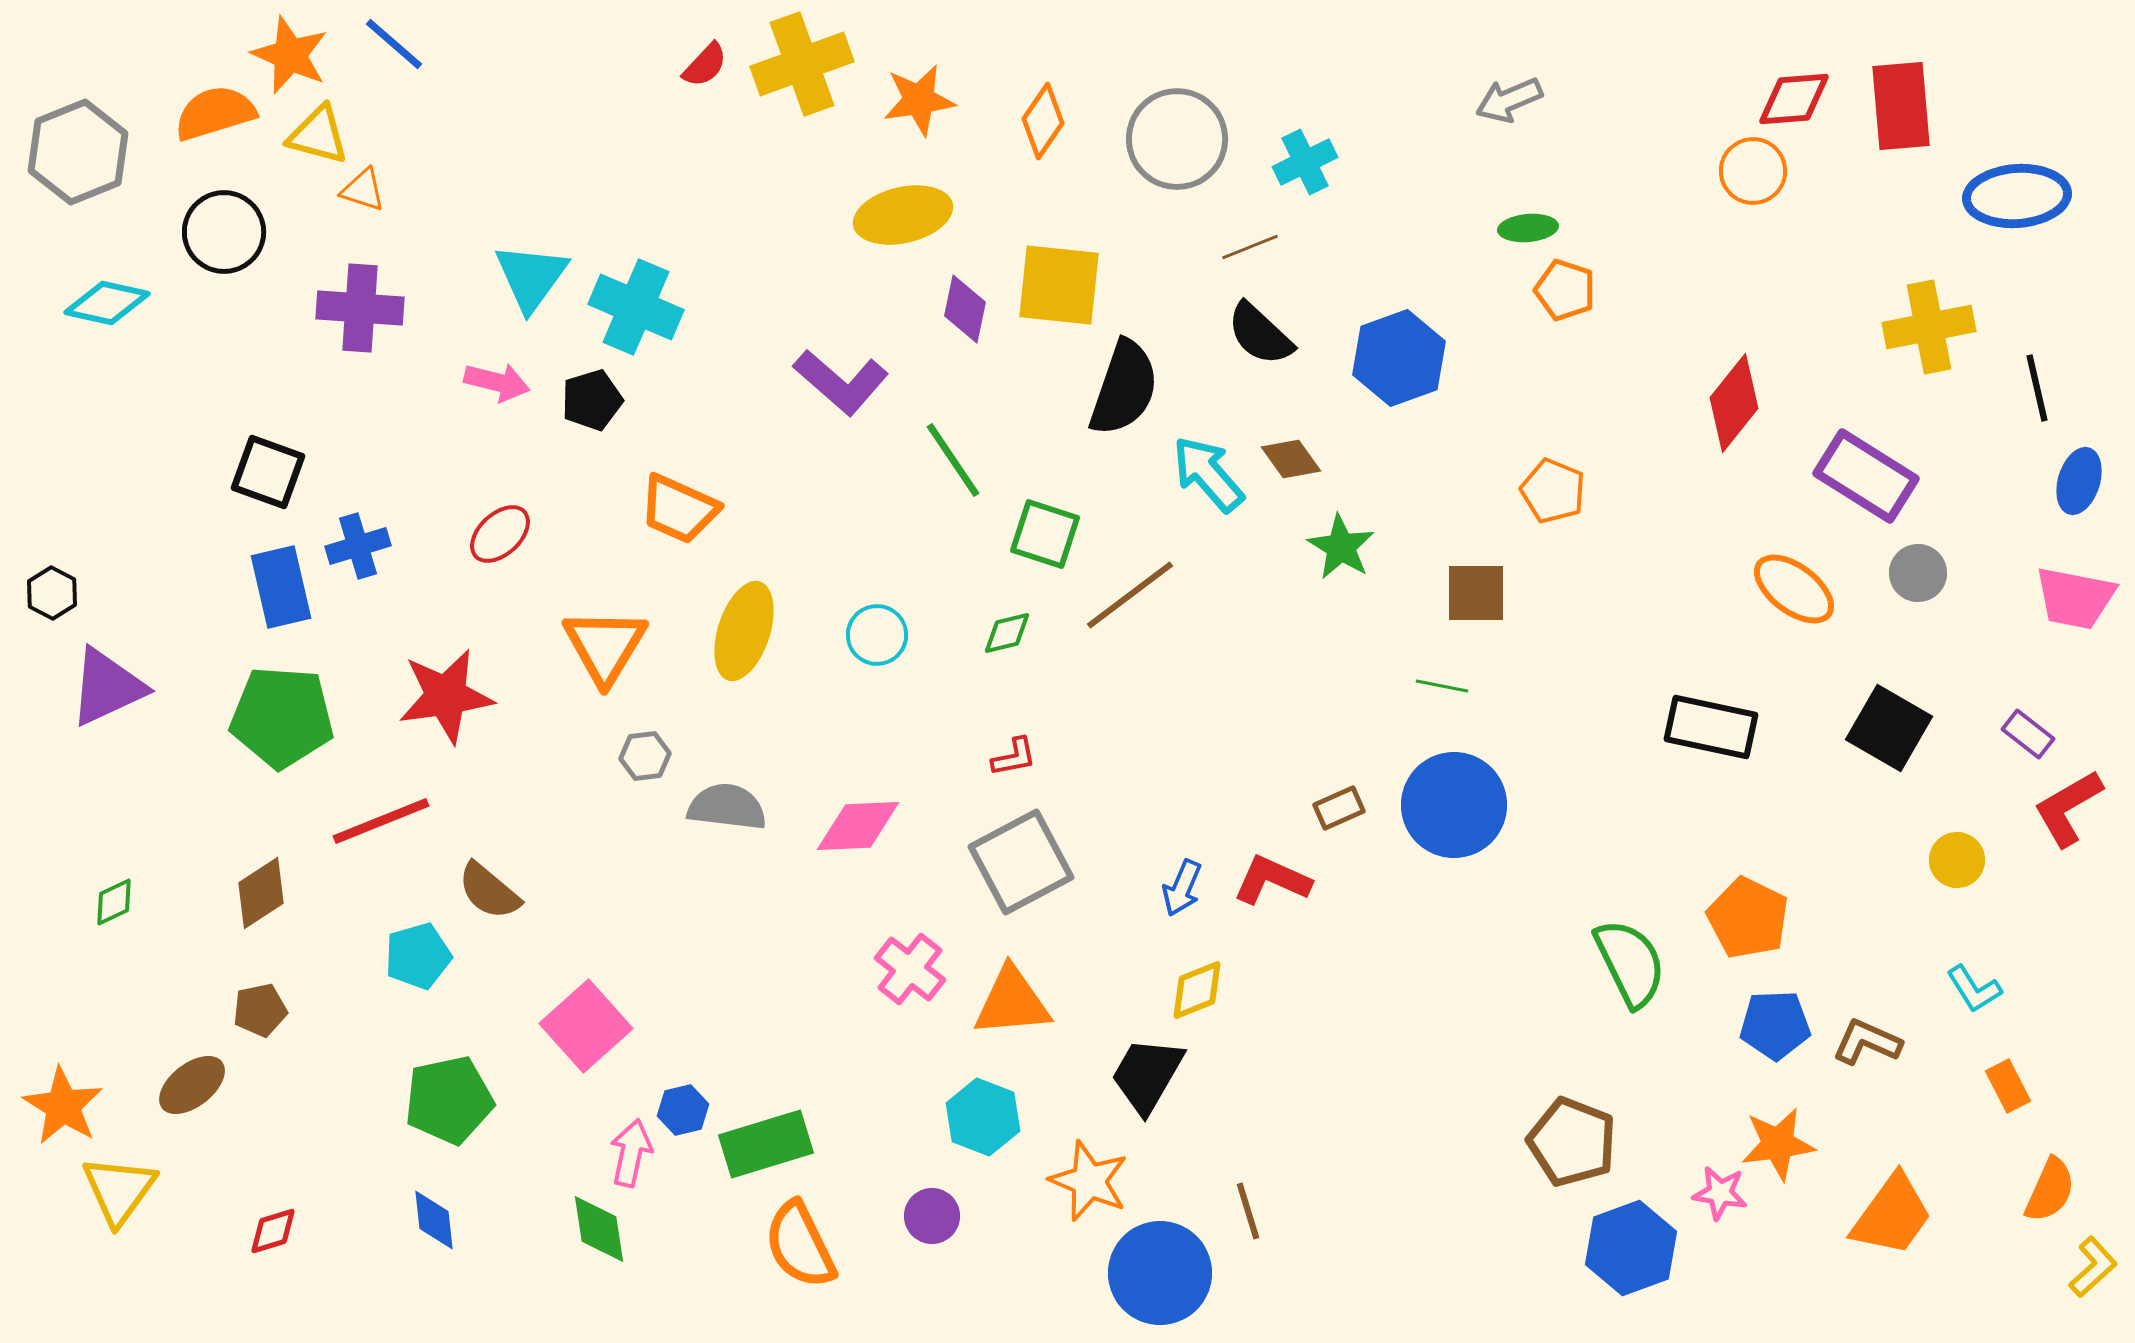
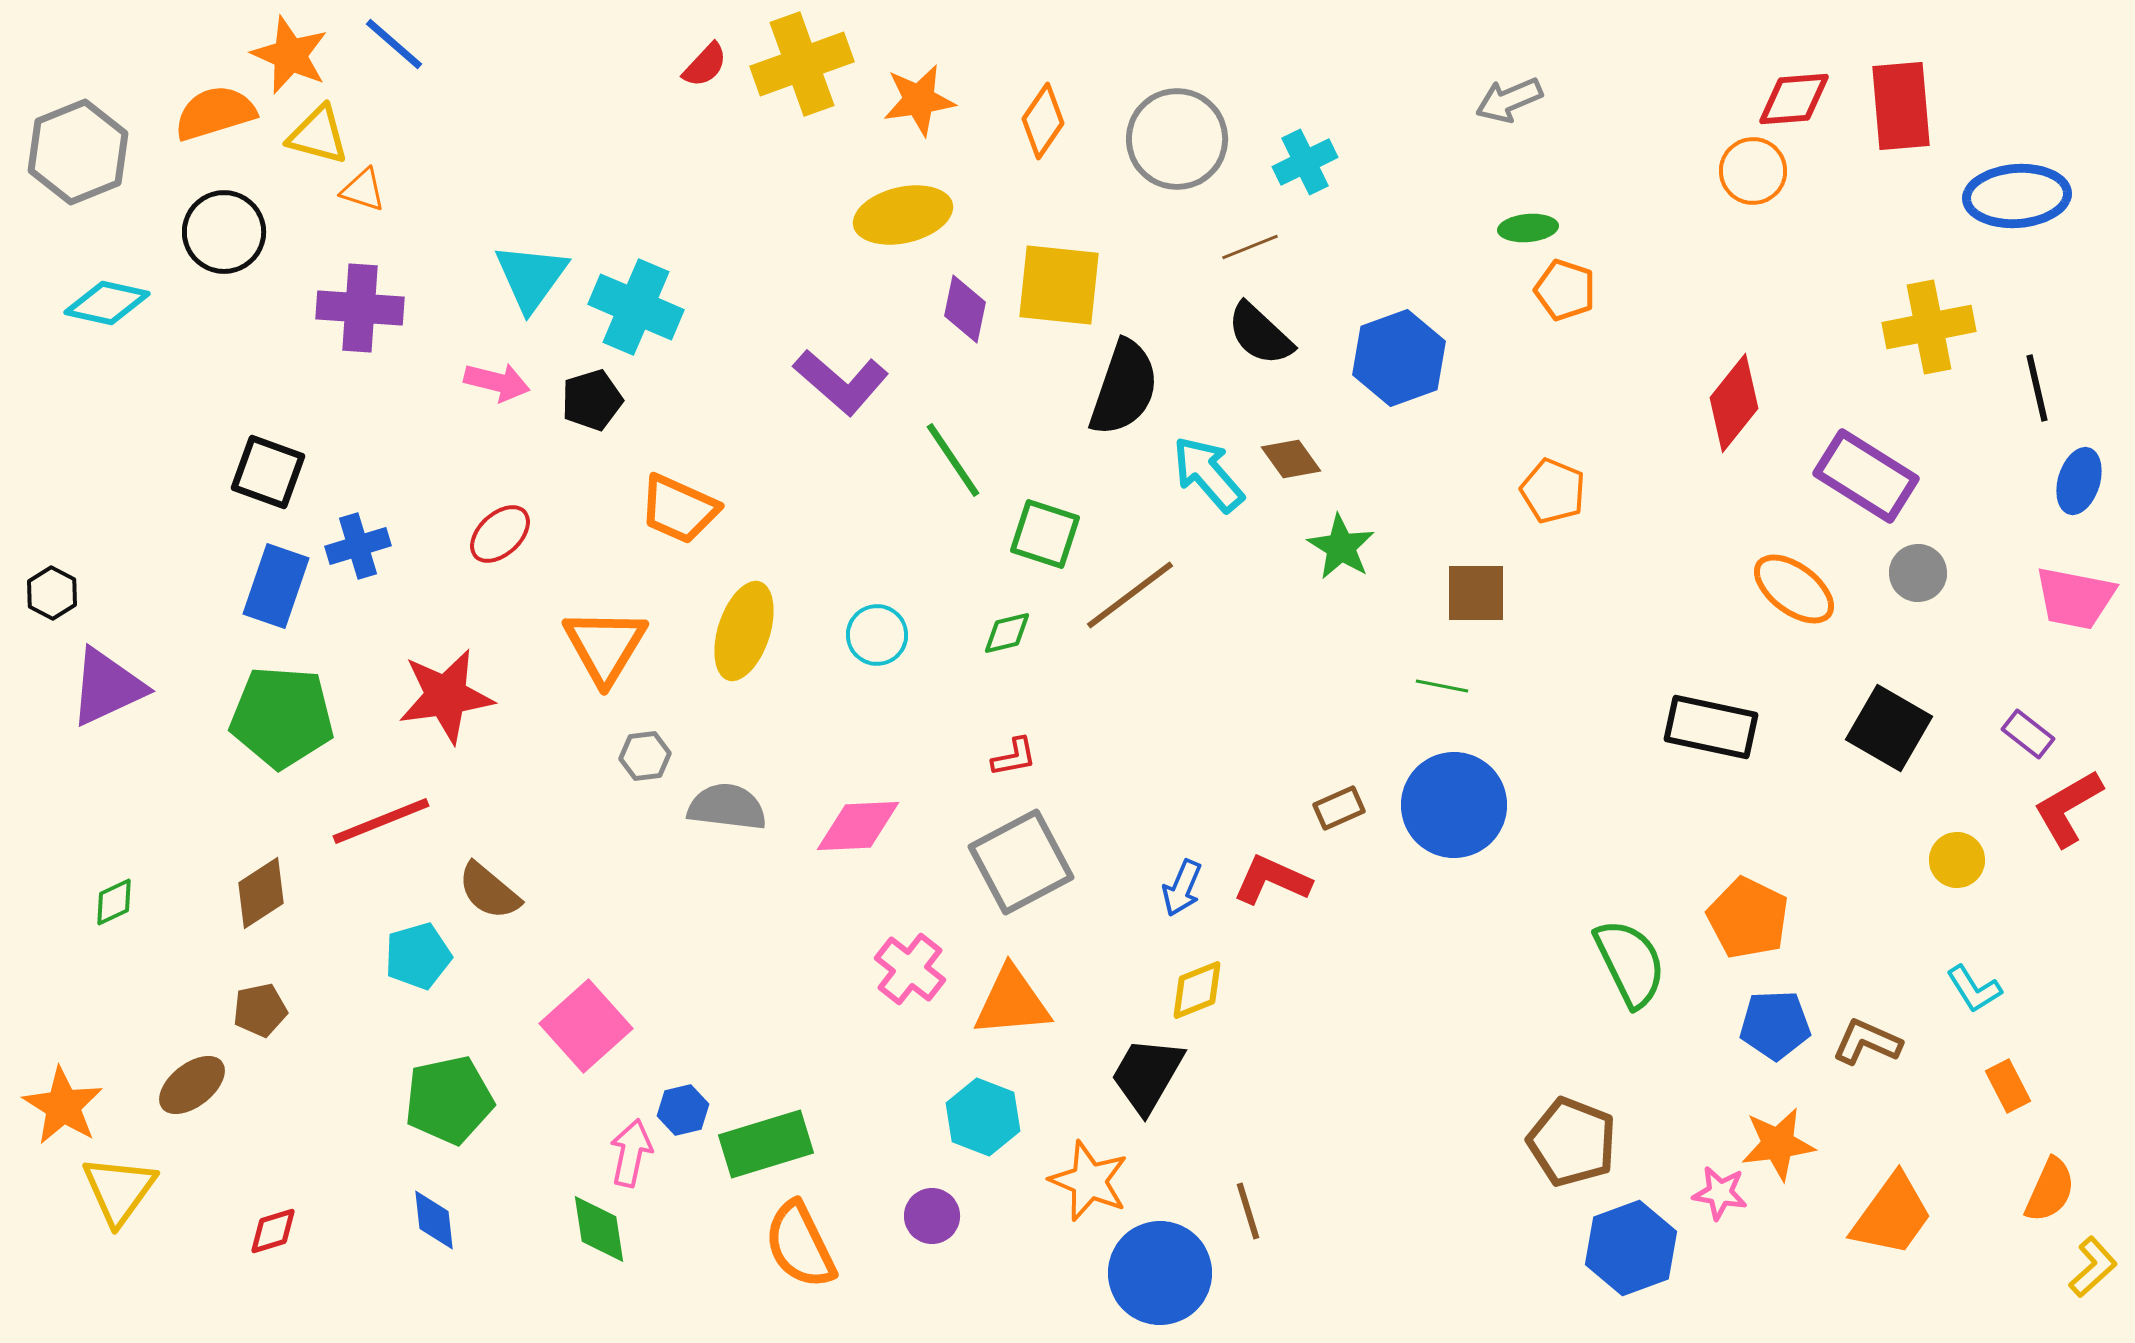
blue rectangle at (281, 587): moved 5 px left, 1 px up; rotated 32 degrees clockwise
